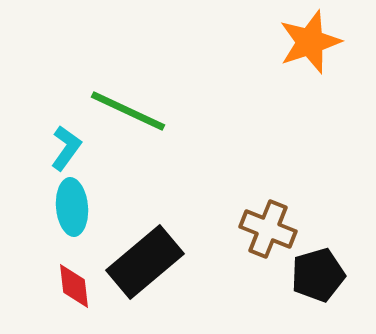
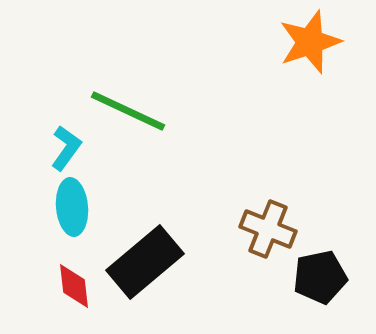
black pentagon: moved 2 px right, 2 px down; rotated 4 degrees clockwise
